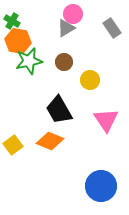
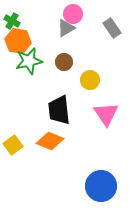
black trapezoid: rotated 24 degrees clockwise
pink triangle: moved 6 px up
